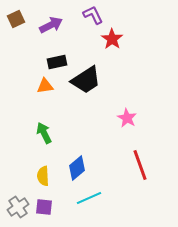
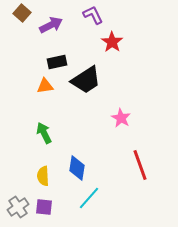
brown square: moved 6 px right, 6 px up; rotated 24 degrees counterclockwise
red star: moved 3 px down
pink star: moved 6 px left
blue diamond: rotated 40 degrees counterclockwise
cyan line: rotated 25 degrees counterclockwise
